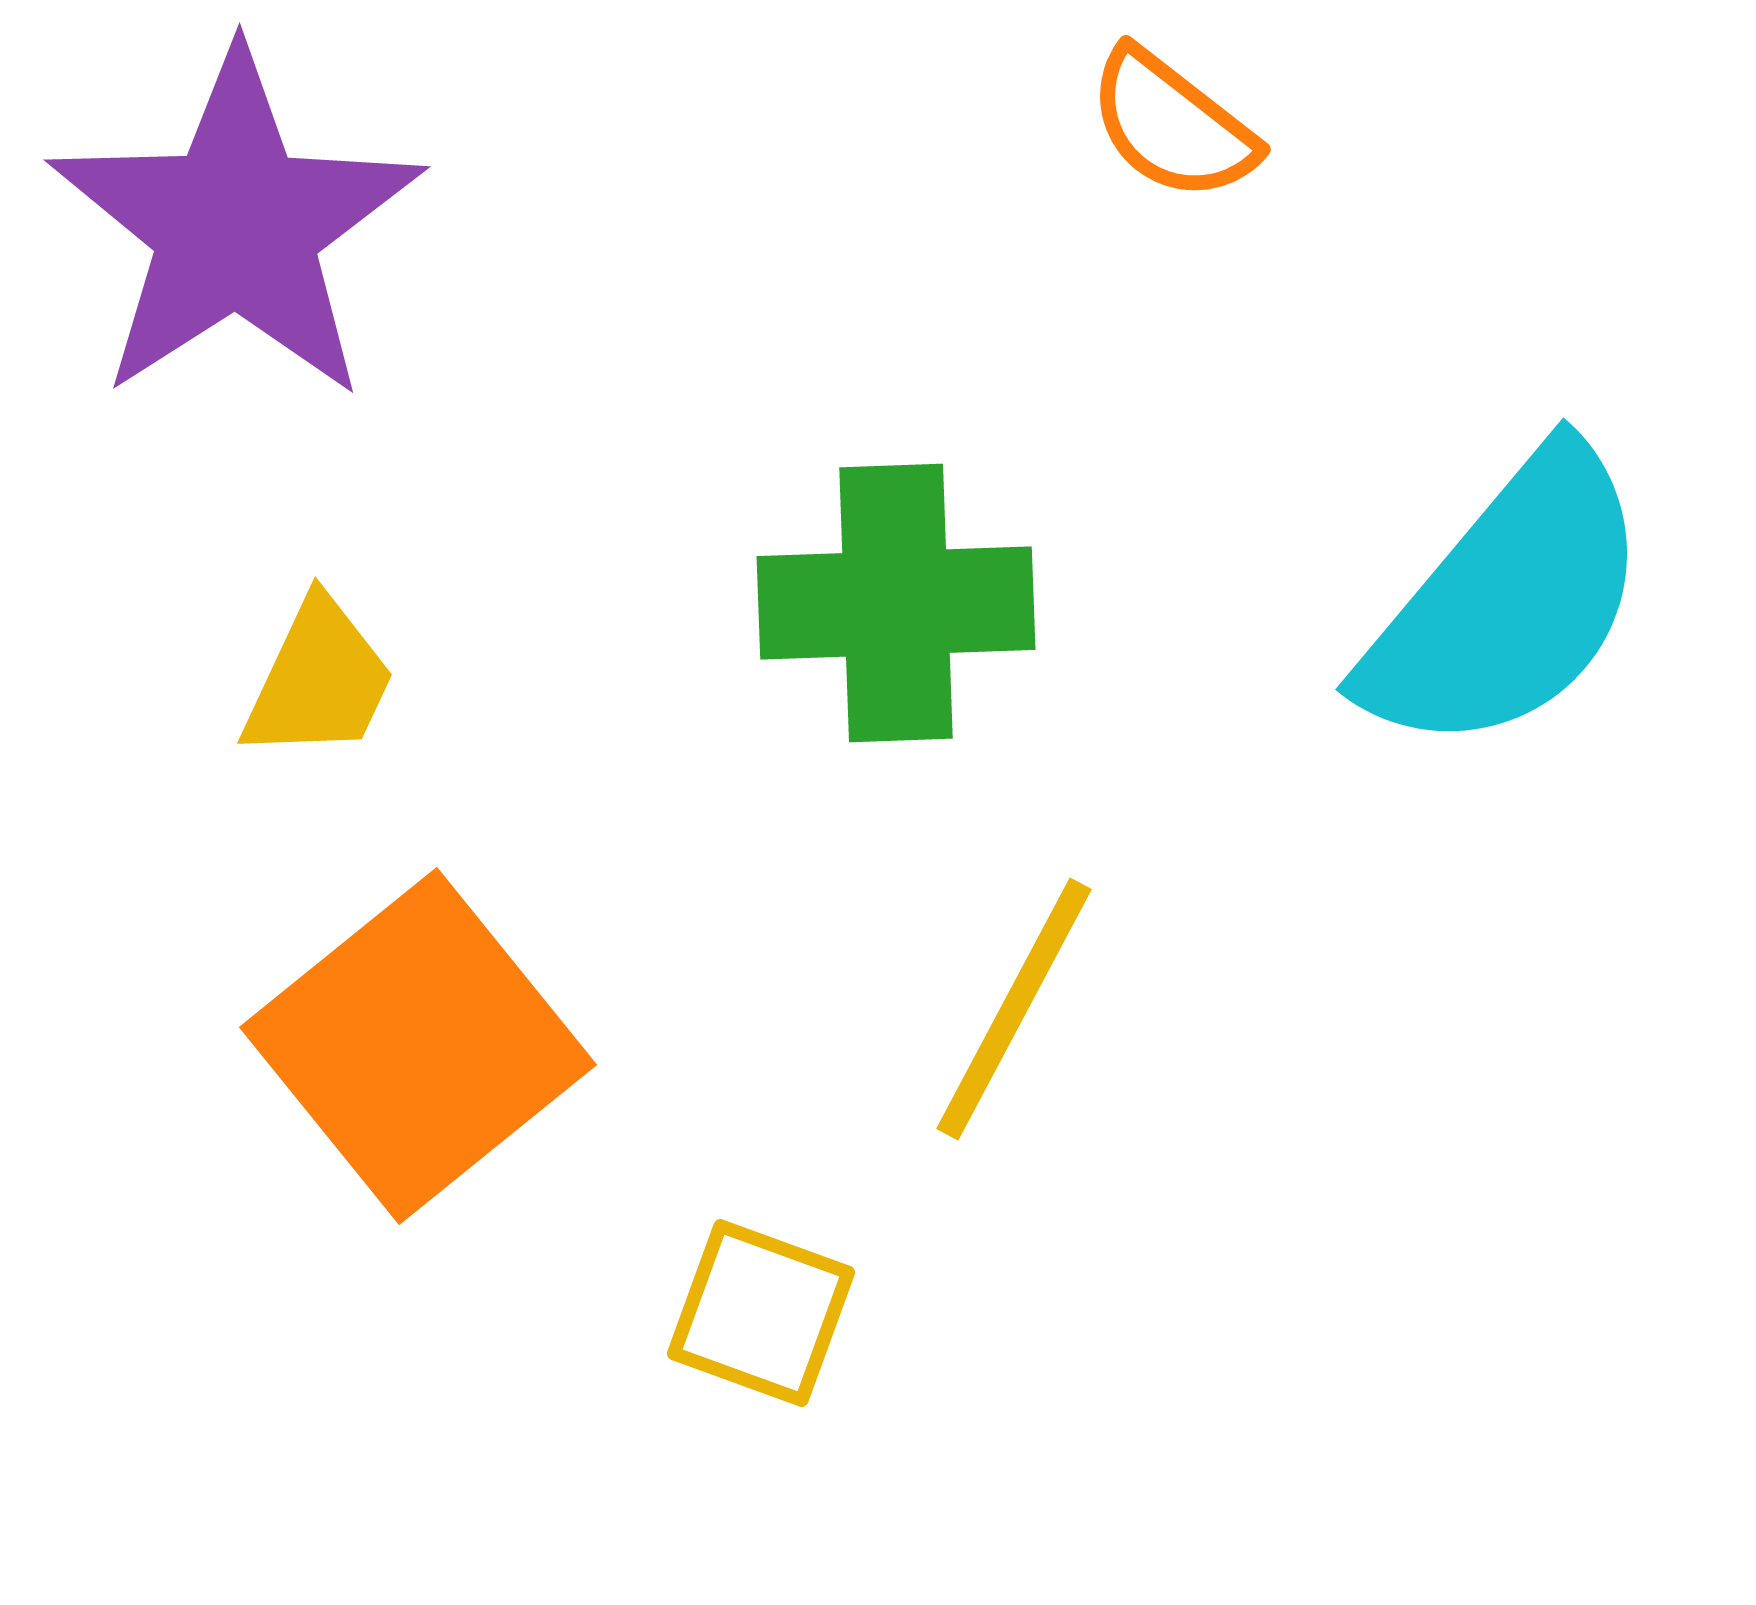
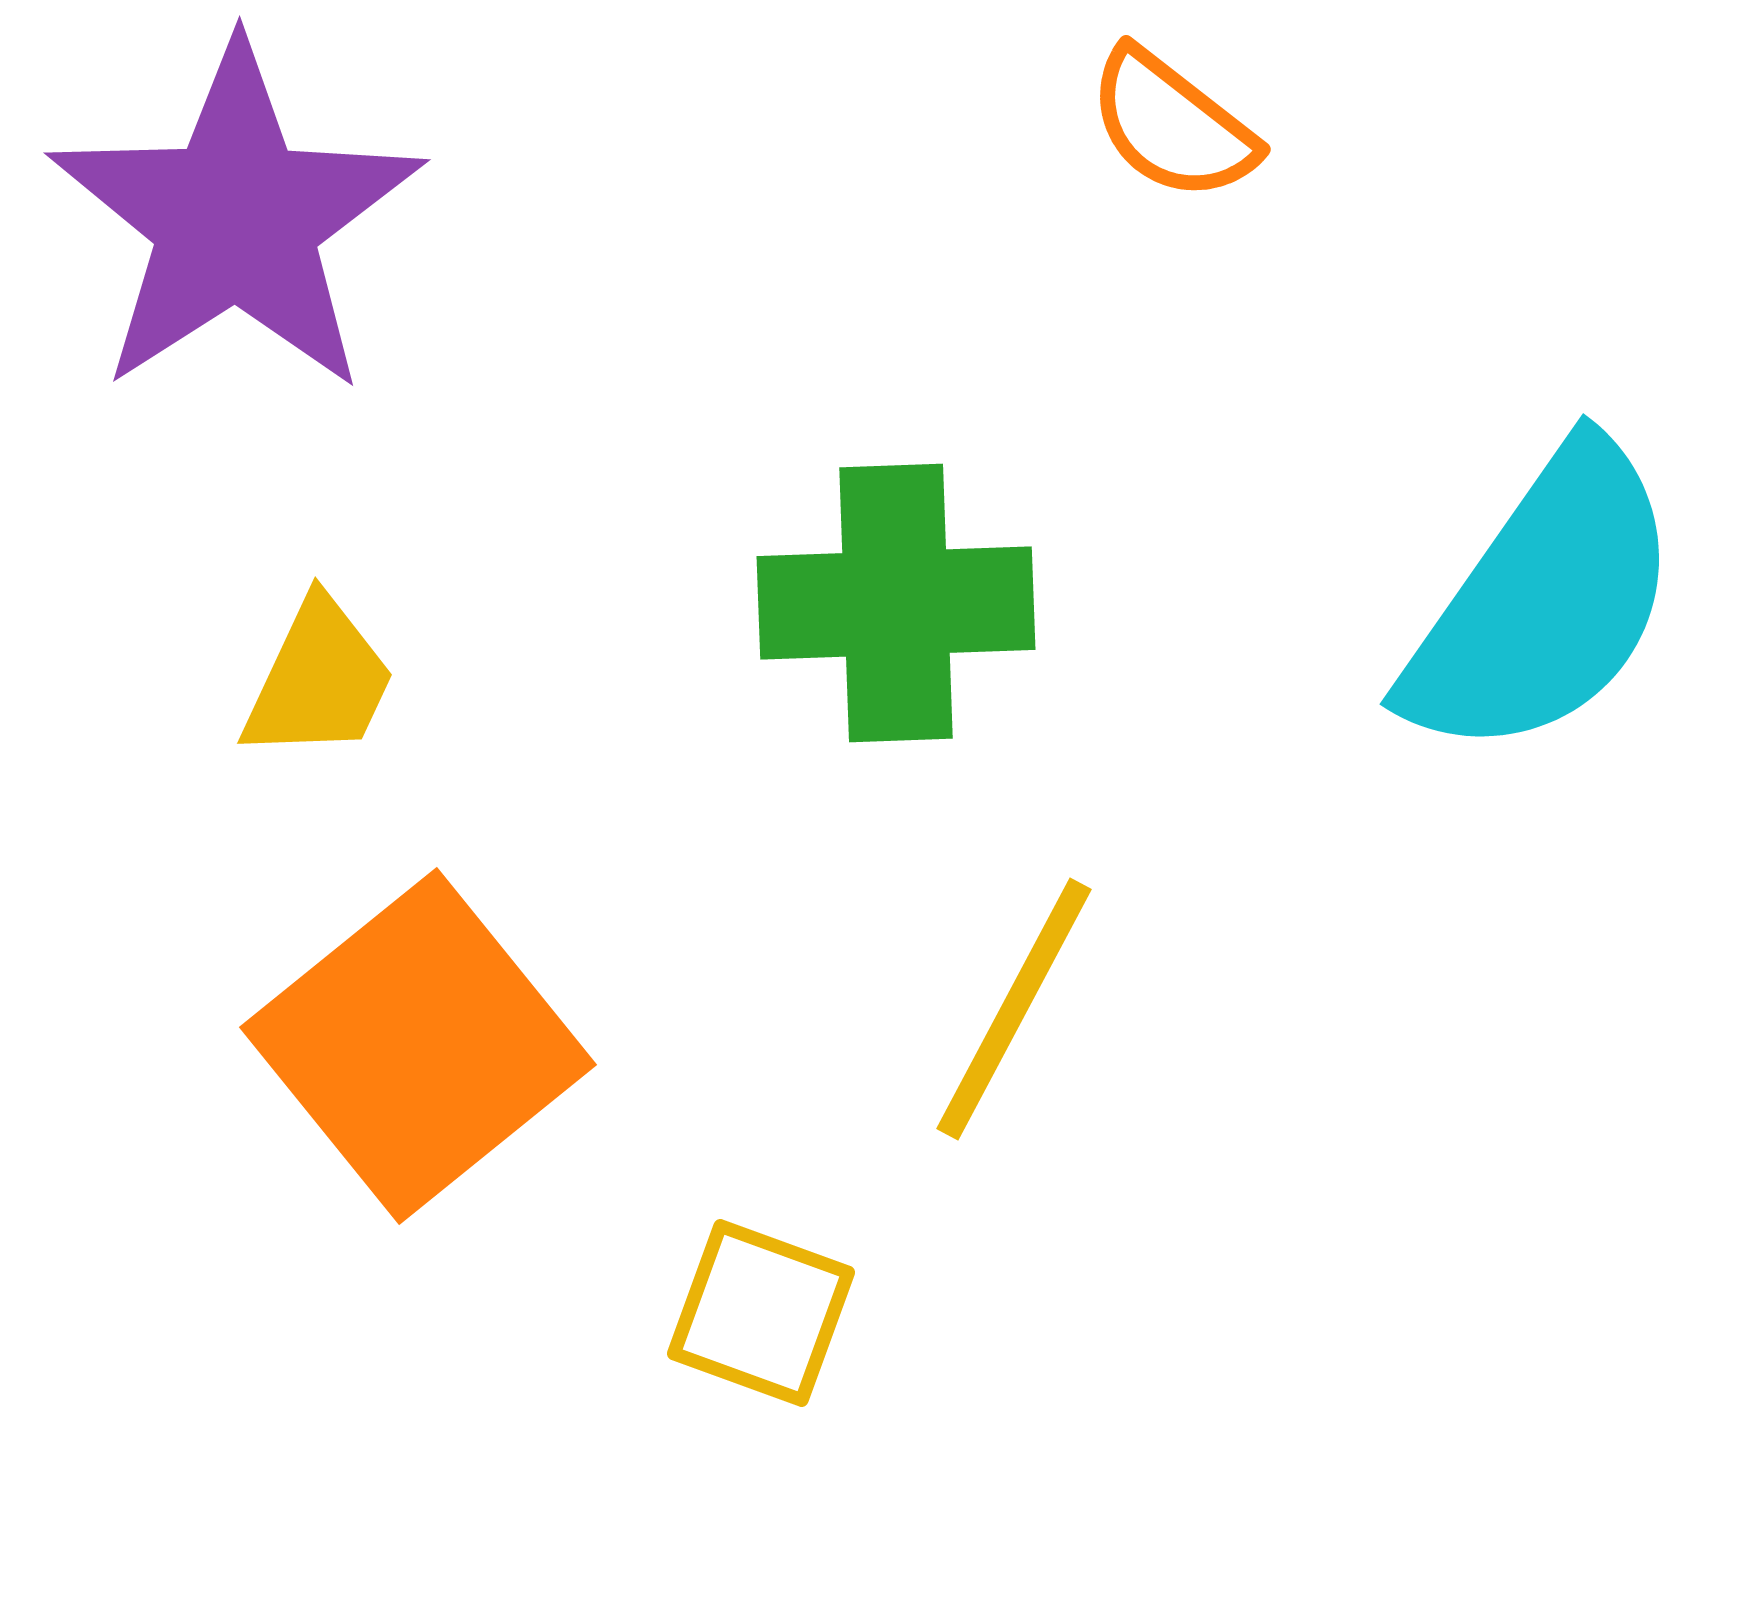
purple star: moved 7 px up
cyan semicircle: moved 36 px right; rotated 5 degrees counterclockwise
